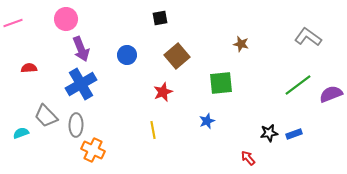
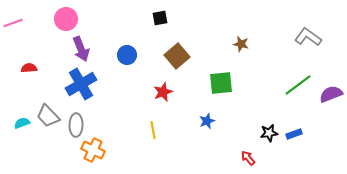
gray trapezoid: moved 2 px right
cyan semicircle: moved 1 px right, 10 px up
